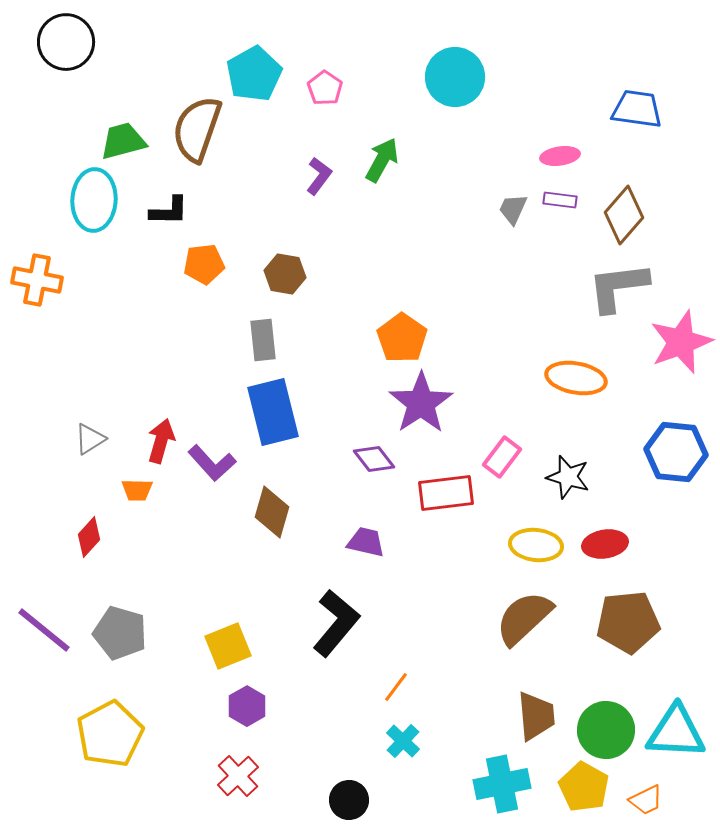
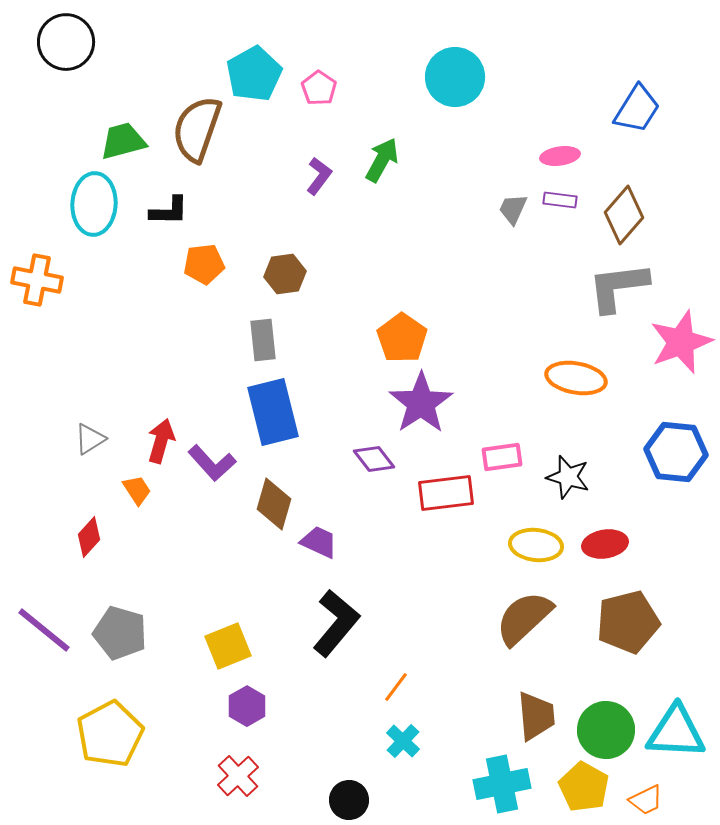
pink pentagon at (325, 88): moved 6 px left
blue trapezoid at (637, 109): rotated 114 degrees clockwise
cyan ellipse at (94, 200): moved 4 px down
brown hexagon at (285, 274): rotated 18 degrees counterclockwise
pink rectangle at (502, 457): rotated 45 degrees clockwise
orange trapezoid at (137, 490): rotated 124 degrees counterclockwise
brown diamond at (272, 512): moved 2 px right, 8 px up
purple trapezoid at (366, 542): moved 47 px left; rotated 12 degrees clockwise
brown pentagon at (628, 622): rotated 8 degrees counterclockwise
